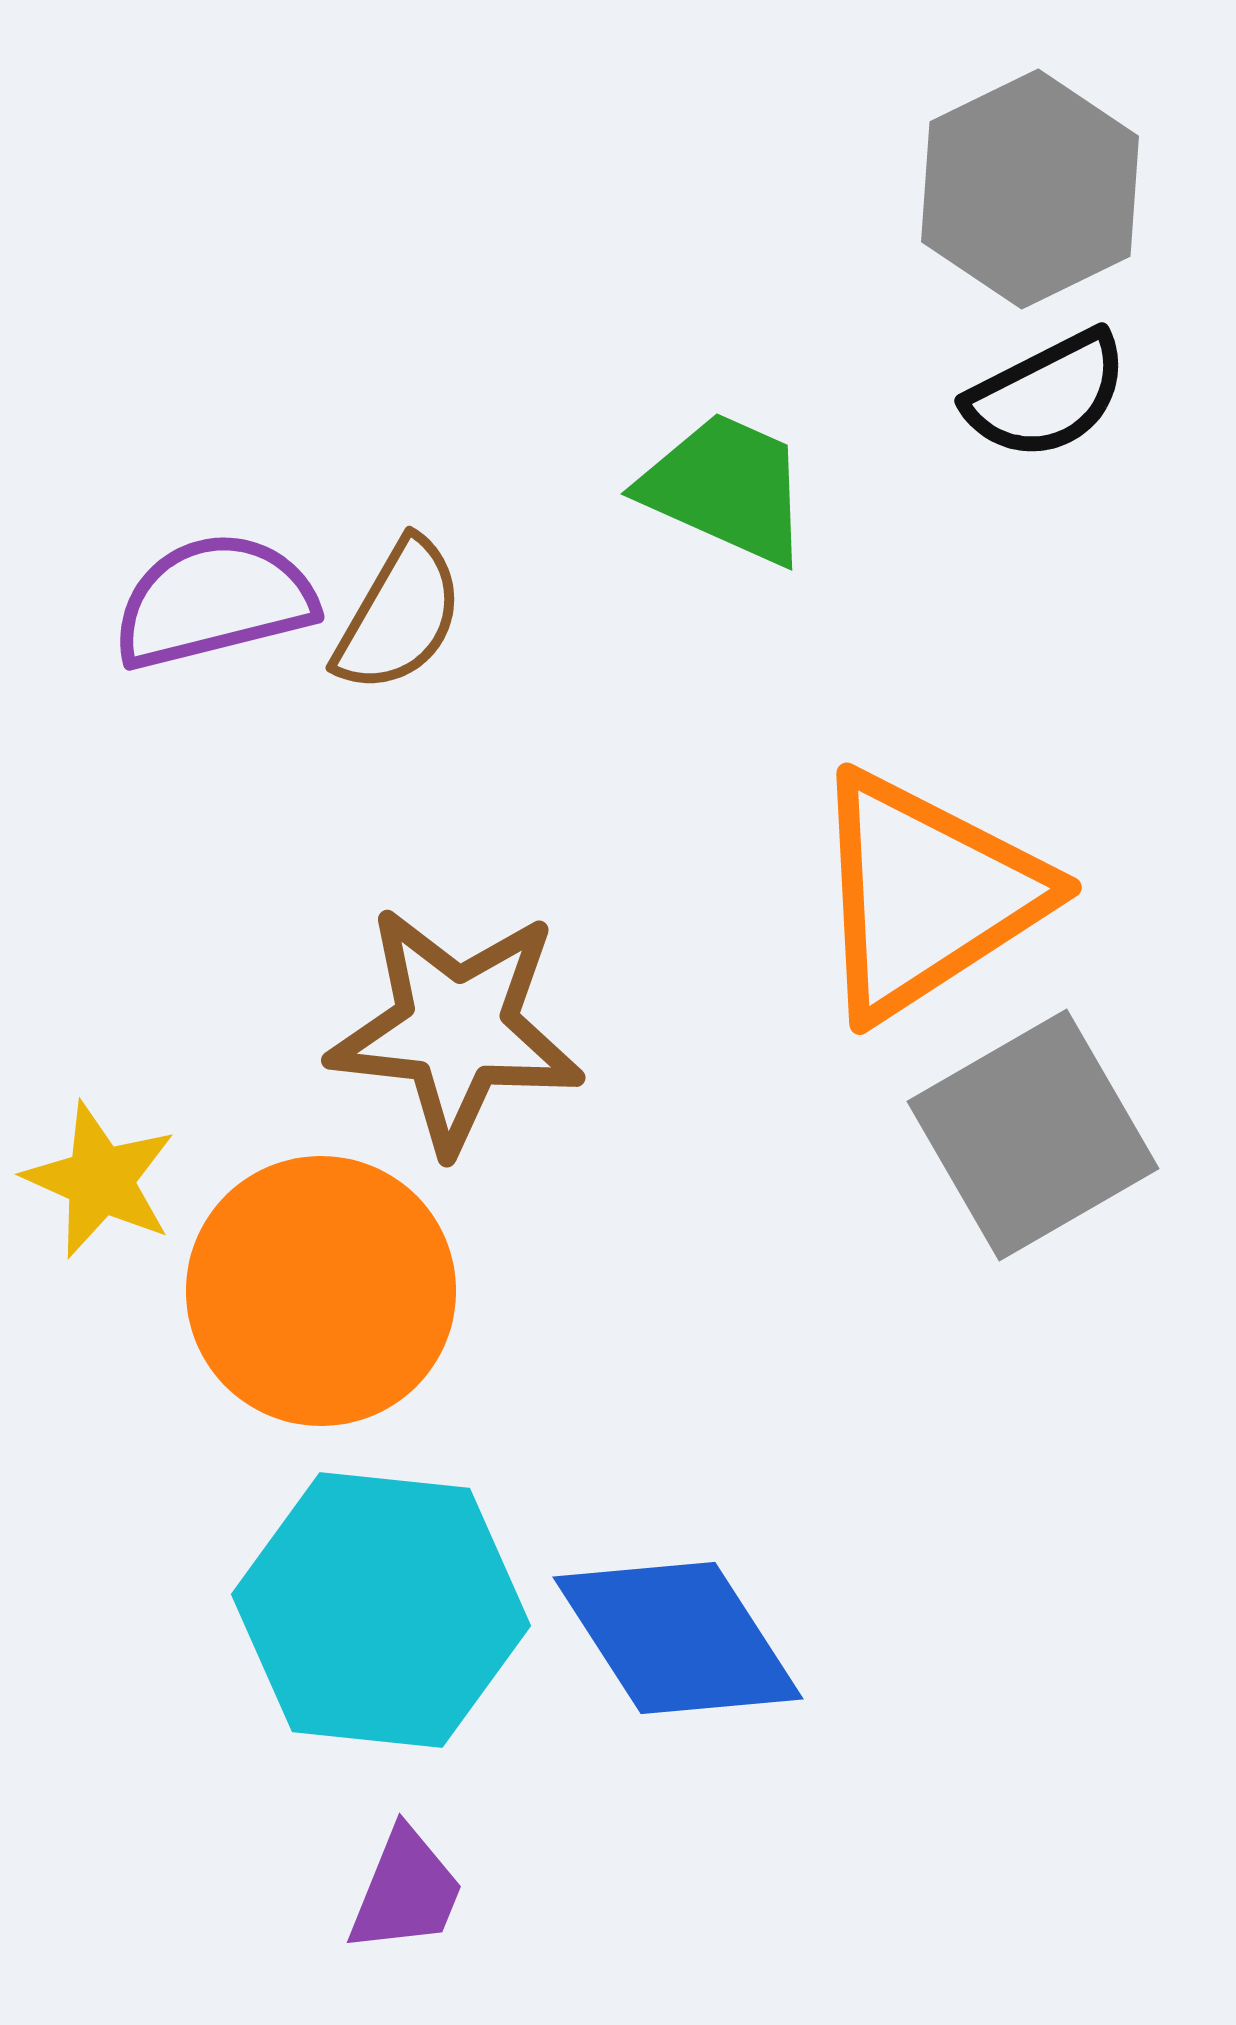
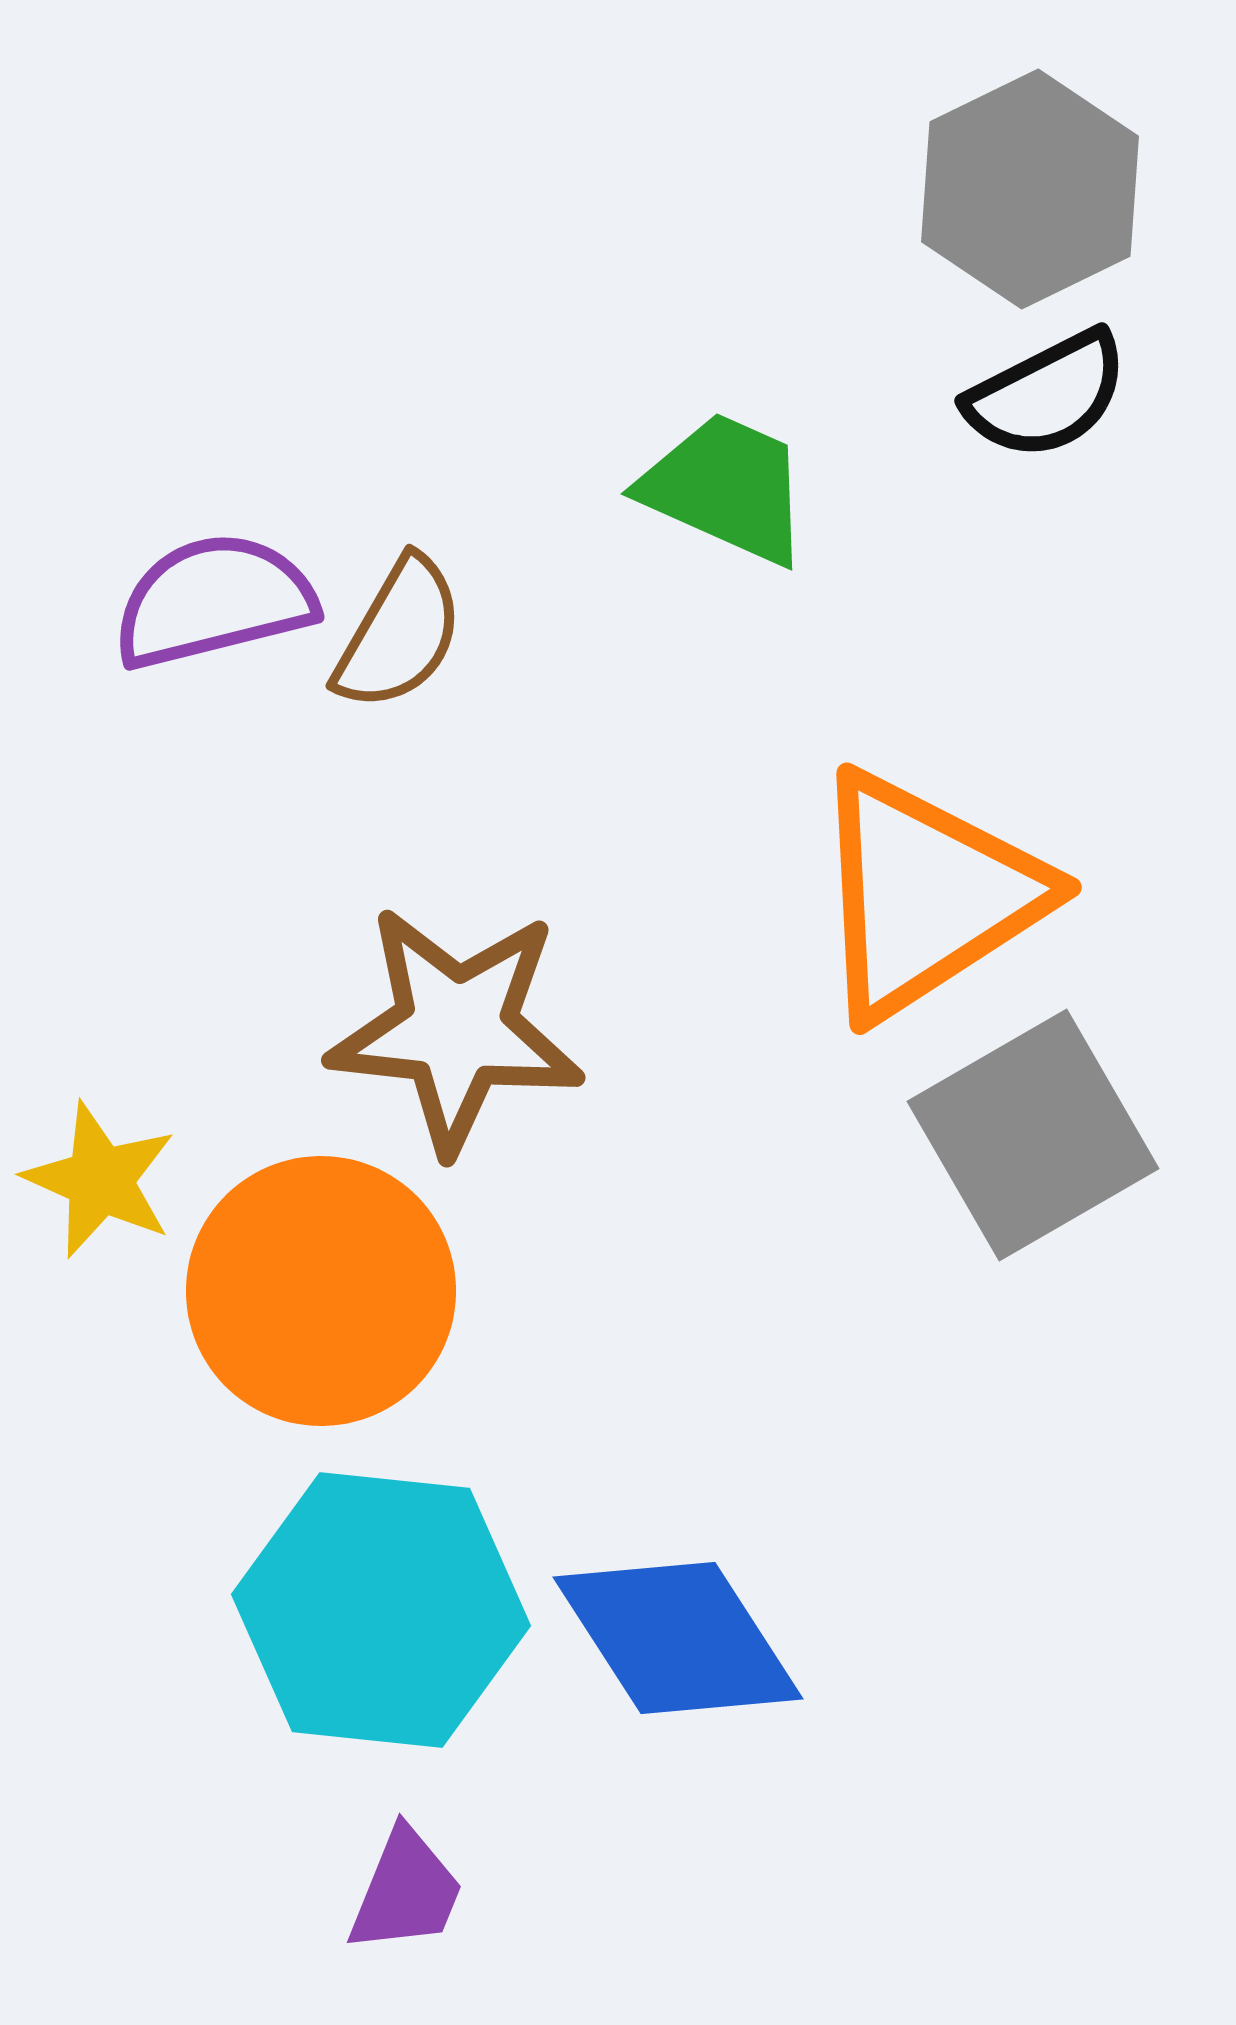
brown semicircle: moved 18 px down
